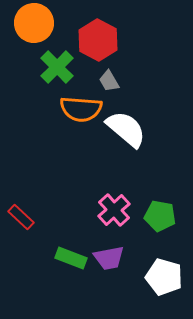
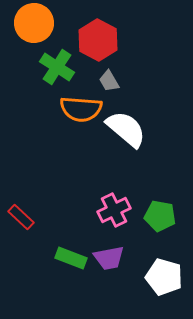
green cross: rotated 12 degrees counterclockwise
pink cross: rotated 16 degrees clockwise
